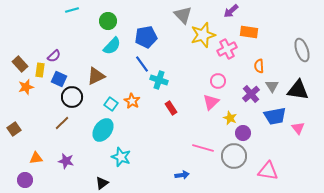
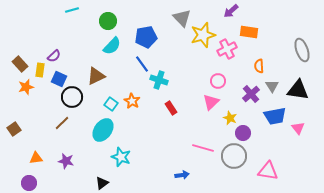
gray triangle at (183, 15): moved 1 px left, 3 px down
purple circle at (25, 180): moved 4 px right, 3 px down
